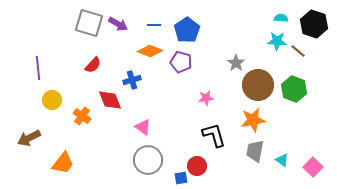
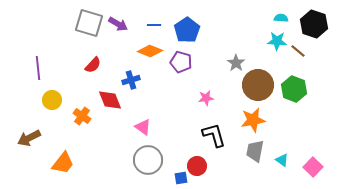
blue cross: moved 1 px left
